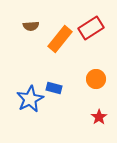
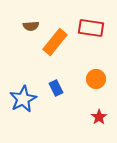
red rectangle: rotated 40 degrees clockwise
orange rectangle: moved 5 px left, 3 px down
blue rectangle: moved 2 px right; rotated 49 degrees clockwise
blue star: moved 7 px left
